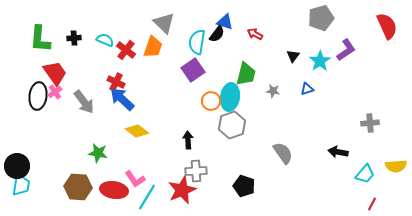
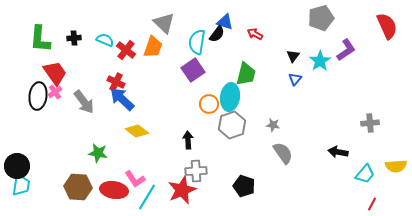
blue triangle at (307, 89): moved 12 px left, 10 px up; rotated 32 degrees counterclockwise
gray star at (273, 91): moved 34 px down
orange circle at (211, 101): moved 2 px left, 3 px down
